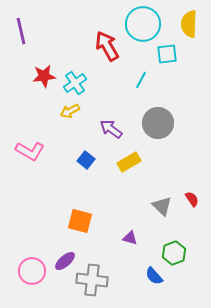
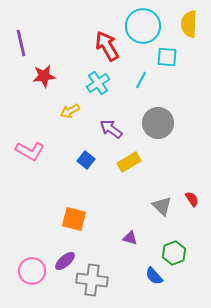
cyan circle: moved 2 px down
purple line: moved 12 px down
cyan square: moved 3 px down; rotated 10 degrees clockwise
cyan cross: moved 23 px right
orange square: moved 6 px left, 2 px up
